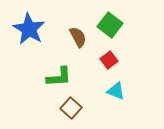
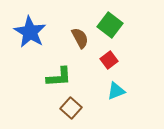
blue star: moved 1 px right, 3 px down
brown semicircle: moved 2 px right, 1 px down
cyan triangle: rotated 42 degrees counterclockwise
